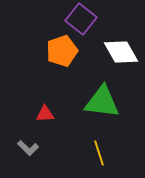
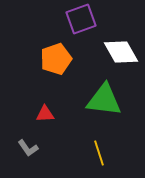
purple square: rotated 32 degrees clockwise
orange pentagon: moved 6 px left, 8 px down
green triangle: moved 2 px right, 2 px up
gray L-shape: rotated 10 degrees clockwise
